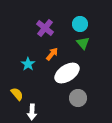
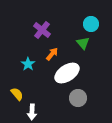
cyan circle: moved 11 px right
purple cross: moved 3 px left, 2 px down
